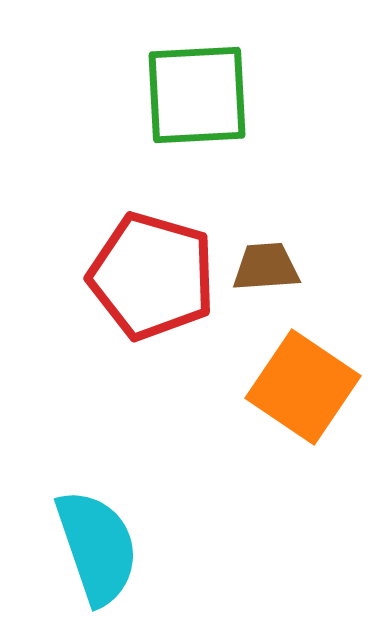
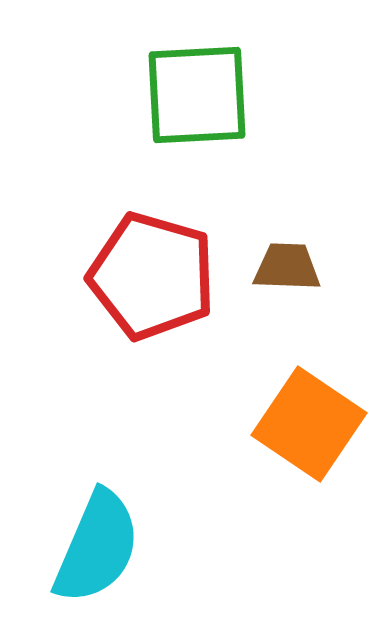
brown trapezoid: moved 21 px right; rotated 6 degrees clockwise
orange square: moved 6 px right, 37 px down
cyan semicircle: rotated 42 degrees clockwise
